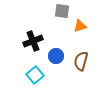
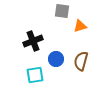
blue circle: moved 3 px down
cyan square: rotated 30 degrees clockwise
